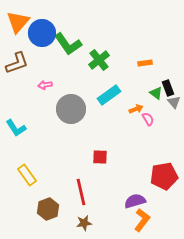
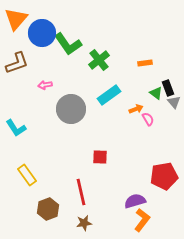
orange triangle: moved 2 px left, 3 px up
